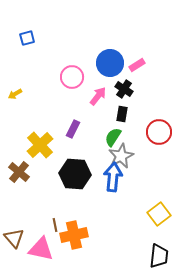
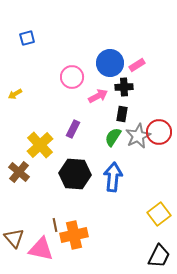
black cross: moved 2 px up; rotated 36 degrees counterclockwise
pink arrow: rotated 24 degrees clockwise
gray star: moved 17 px right, 20 px up
black trapezoid: rotated 20 degrees clockwise
